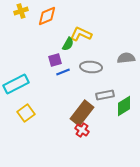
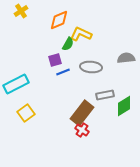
yellow cross: rotated 16 degrees counterclockwise
orange diamond: moved 12 px right, 4 px down
